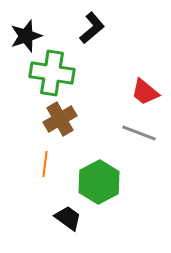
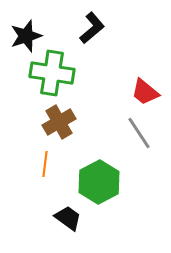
brown cross: moved 1 px left, 3 px down
gray line: rotated 36 degrees clockwise
